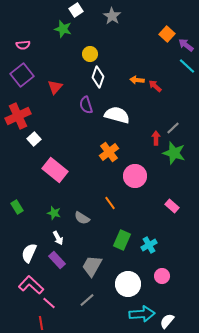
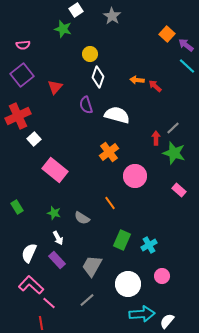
pink rectangle at (172, 206): moved 7 px right, 16 px up
